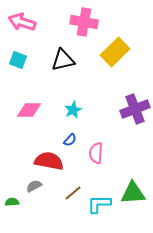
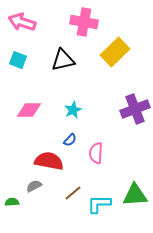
green triangle: moved 2 px right, 2 px down
